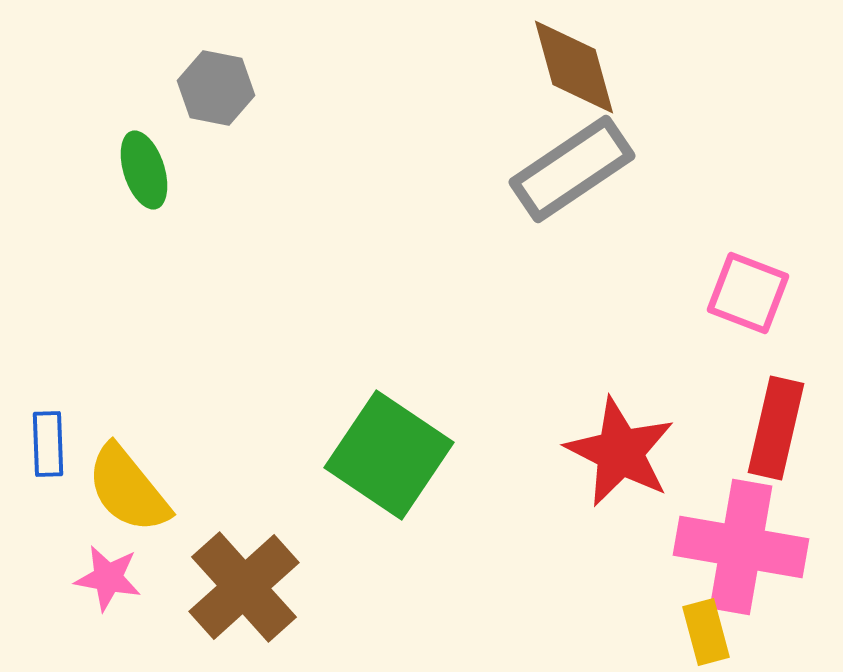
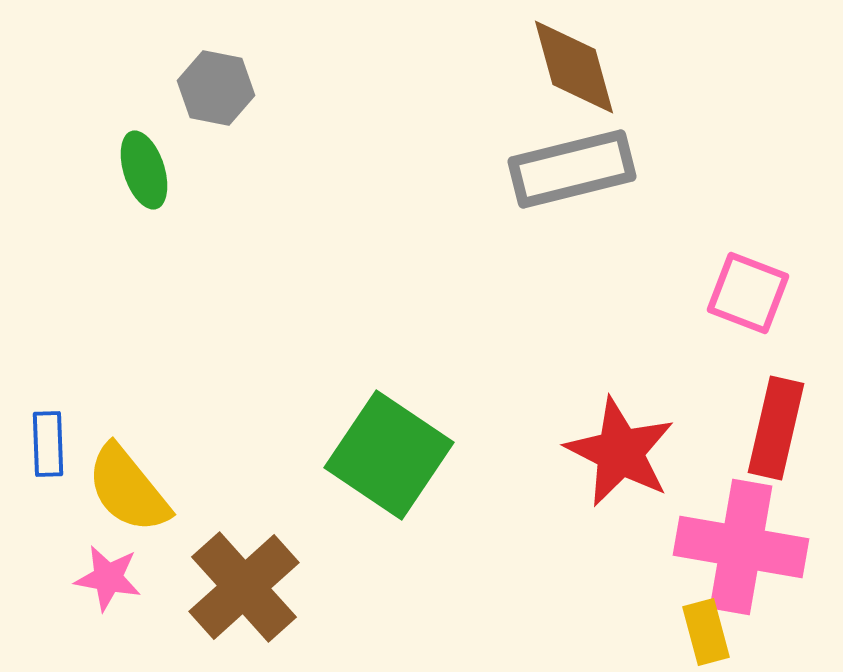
gray rectangle: rotated 20 degrees clockwise
